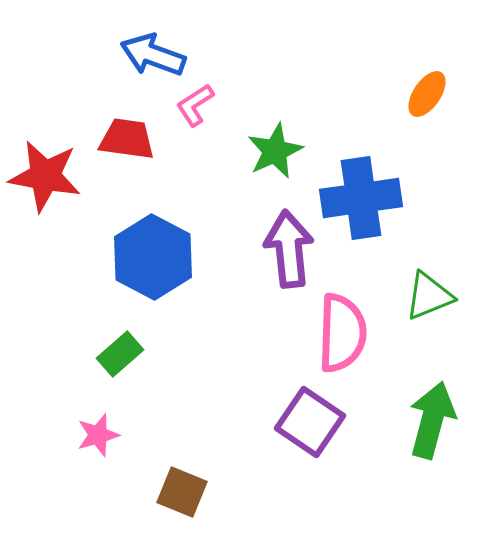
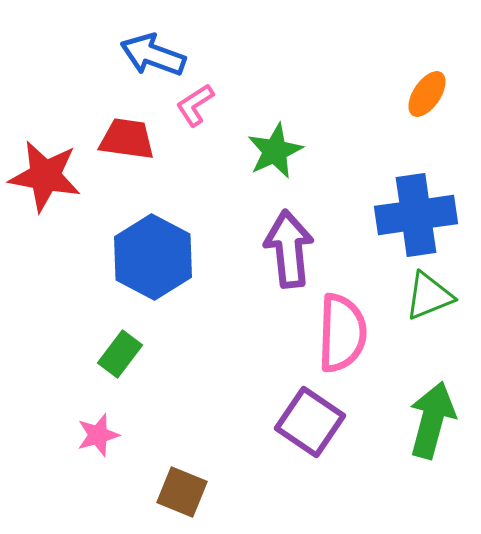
blue cross: moved 55 px right, 17 px down
green rectangle: rotated 12 degrees counterclockwise
